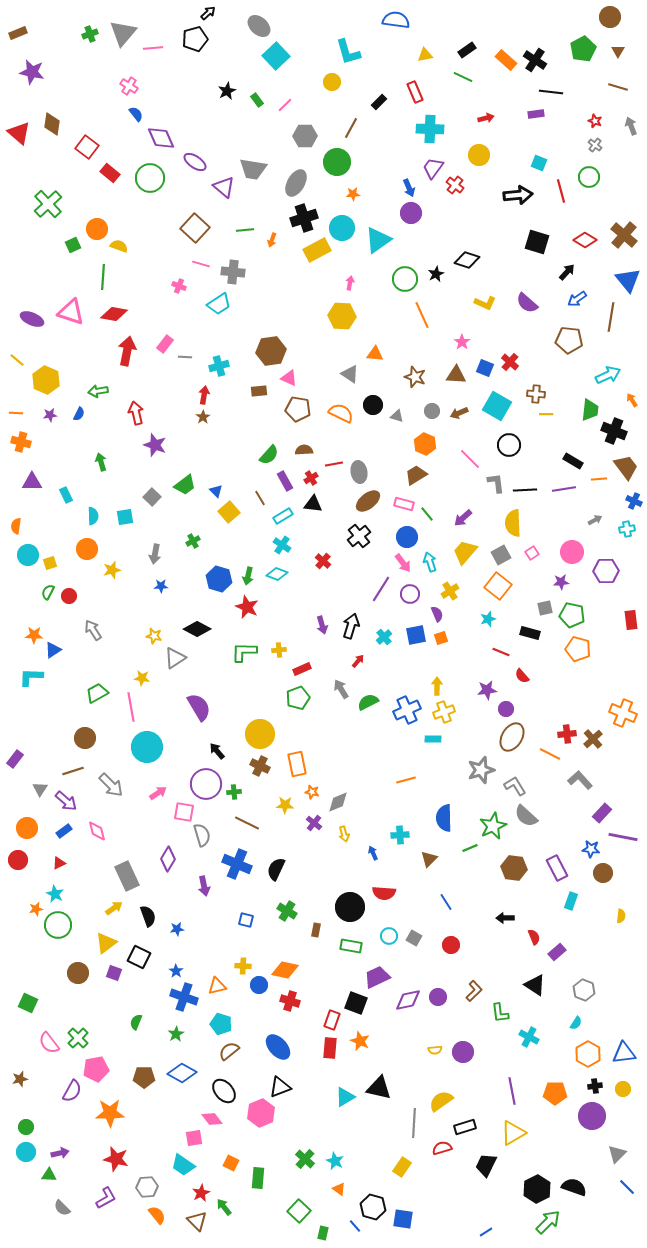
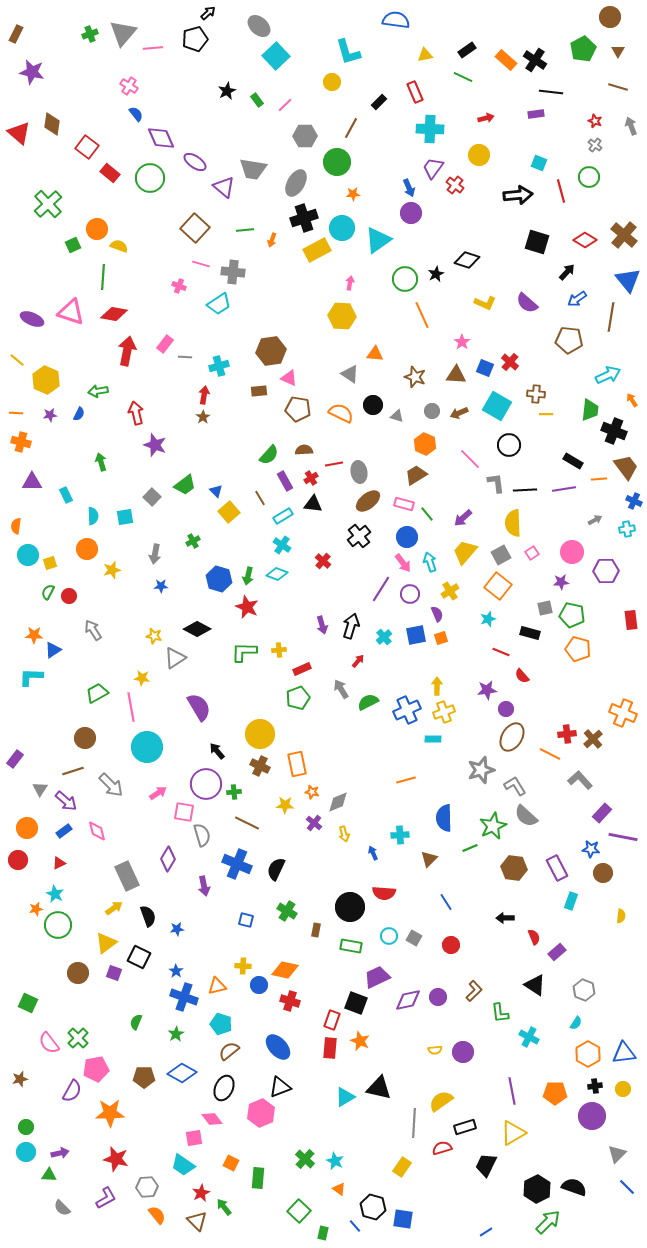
brown rectangle at (18, 33): moved 2 px left, 1 px down; rotated 42 degrees counterclockwise
black ellipse at (224, 1091): moved 3 px up; rotated 65 degrees clockwise
